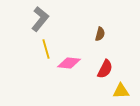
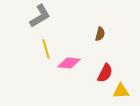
gray L-shape: moved 3 px up; rotated 20 degrees clockwise
red semicircle: moved 4 px down
